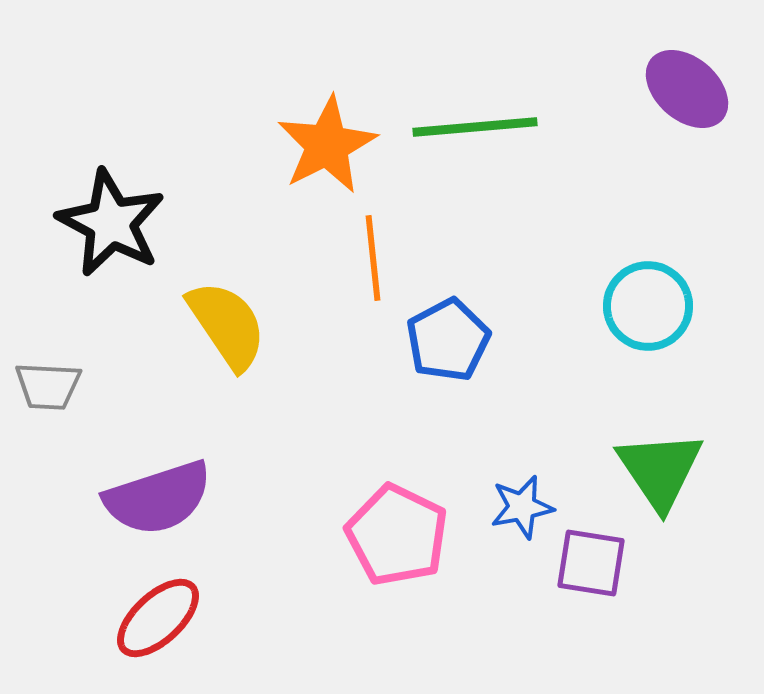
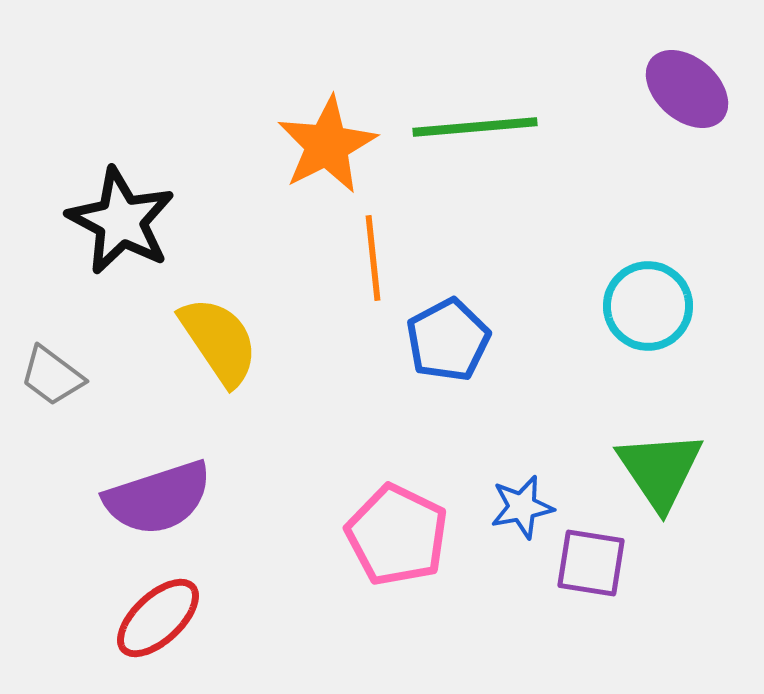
black star: moved 10 px right, 2 px up
yellow semicircle: moved 8 px left, 16 px down
gray trapezoid: moved 4 px right, 10 px up; rotated 34 degrees clockwise
